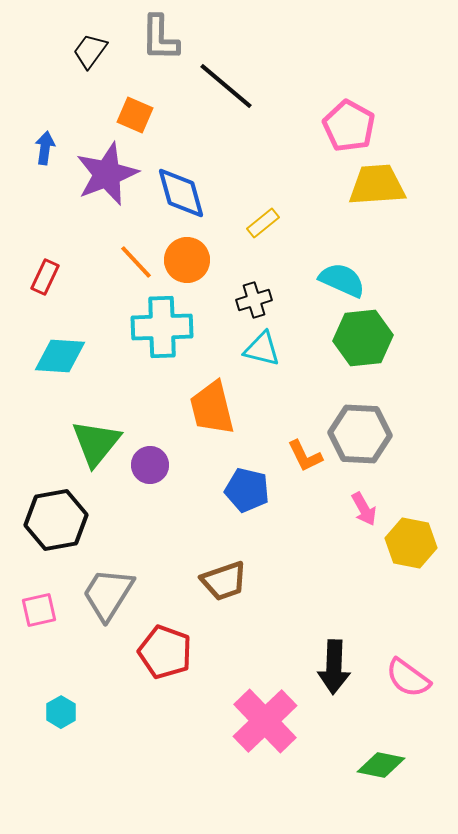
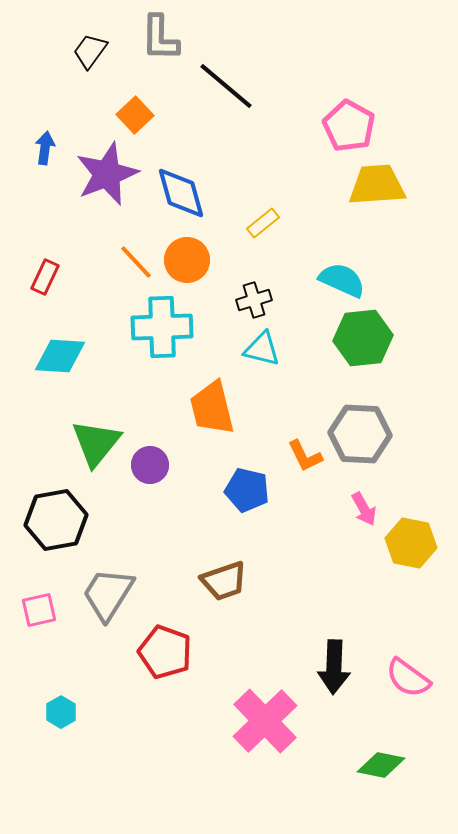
orange square: rotated 24 degrees clockwise
